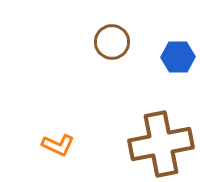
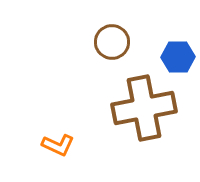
brown cross: moved 17 px left, 36 px up
